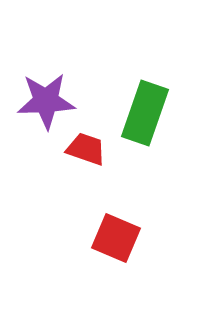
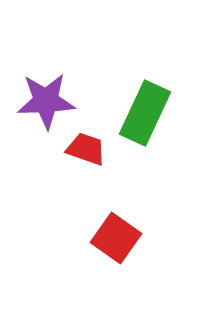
green rectangle: rotated 6 degrees clockwise
red square: rotated 12 degrees clockwise
